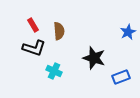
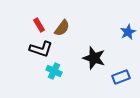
red rectangle: moved 6 px right
brown semicircle: moved 3 px right, 3 px up; rotated 42 degrees clockwise
black L-shape: moved 7 px right, 1 px down
